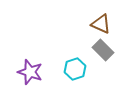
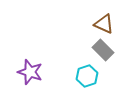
brown triangle: moved 3 px right
cyan hexagon: moved 12 px right, 7 px down
